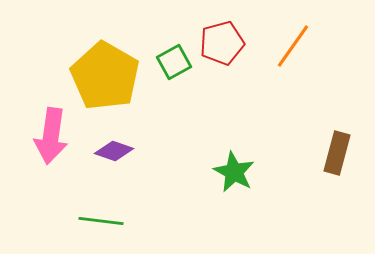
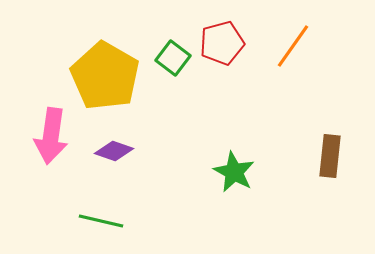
green square: moved 1 px left, 4 px up; rotated 24 degrees counterclockwise
brown rectangle: moved 7 px left, 3 px down; rotated 9 degrees counterclockwise
green line: rotated 6 degrees clockwise
